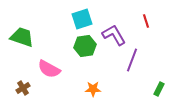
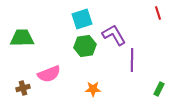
red line: moved 12 px right, 8 px up
green trapezoid: moved 1 px down; rotated 20 degrees counterclockwise
purple line: rotated 20 degrees counterclockwise
pink semicircle: moved 5 px down; rotated 50 degrees counterclockwise
brown cross: rotated 16 degrees clockwise
